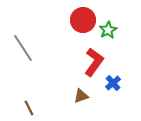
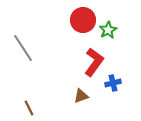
blue cross: rotated 28 degrees clockwise
